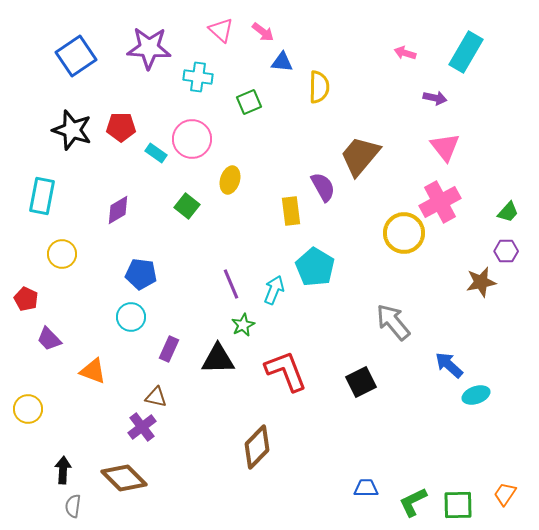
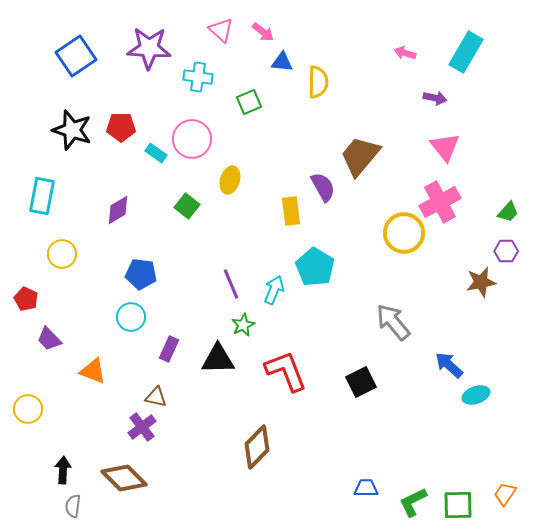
yellow semicircle at (319, 87): moved 1 px left, 5 px up
